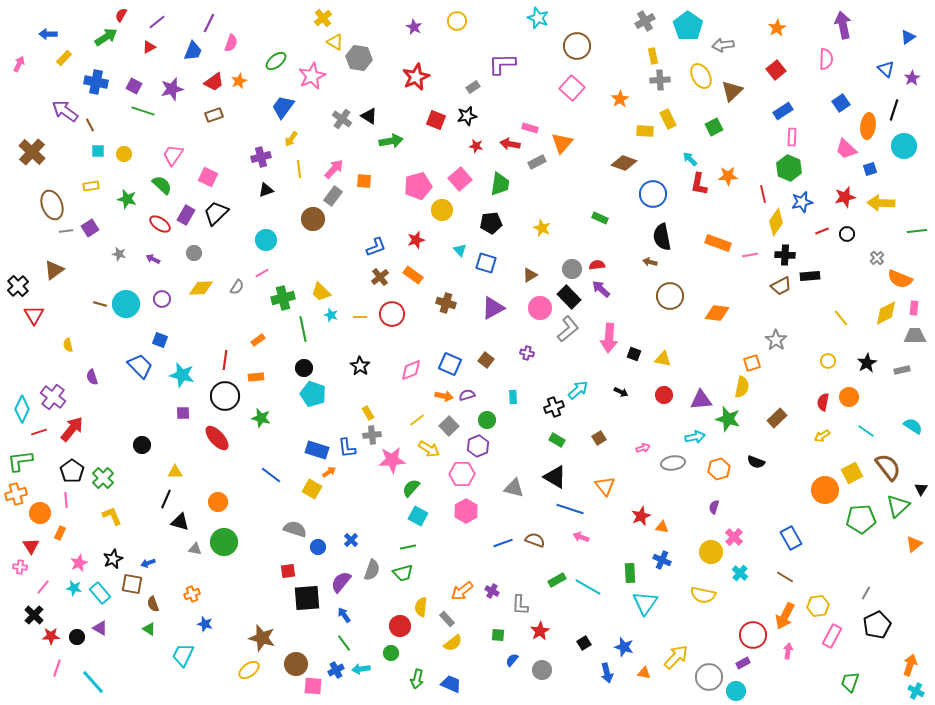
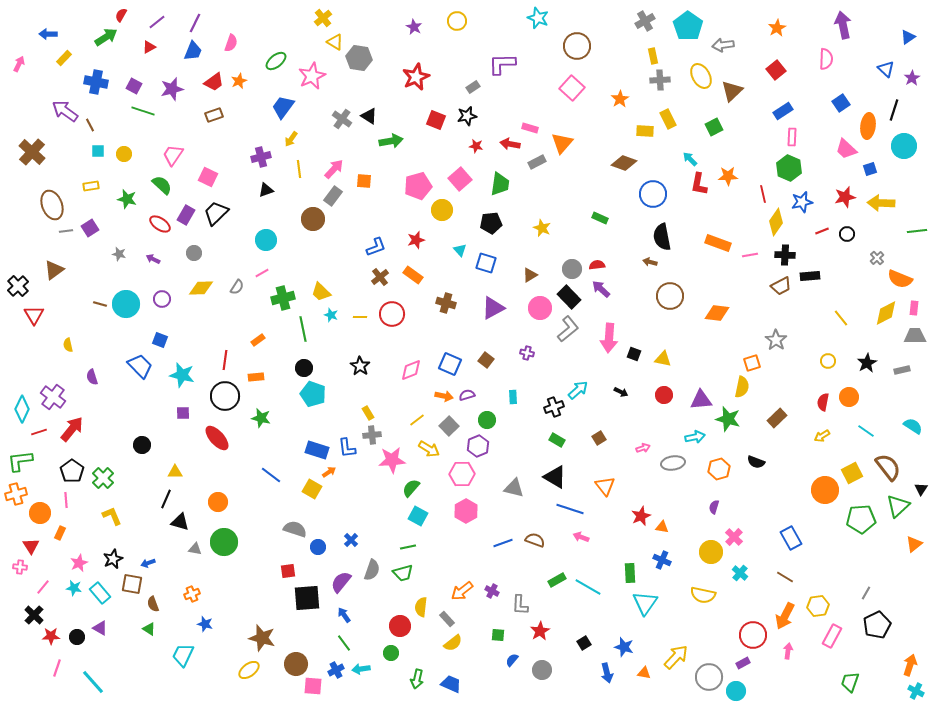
purple line at (209, 23): moved 14 px left
